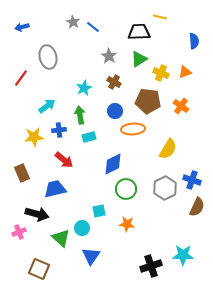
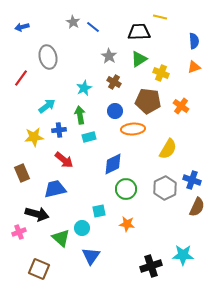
orange triangle at (185, 72): moved 9 px right, 5 px up
